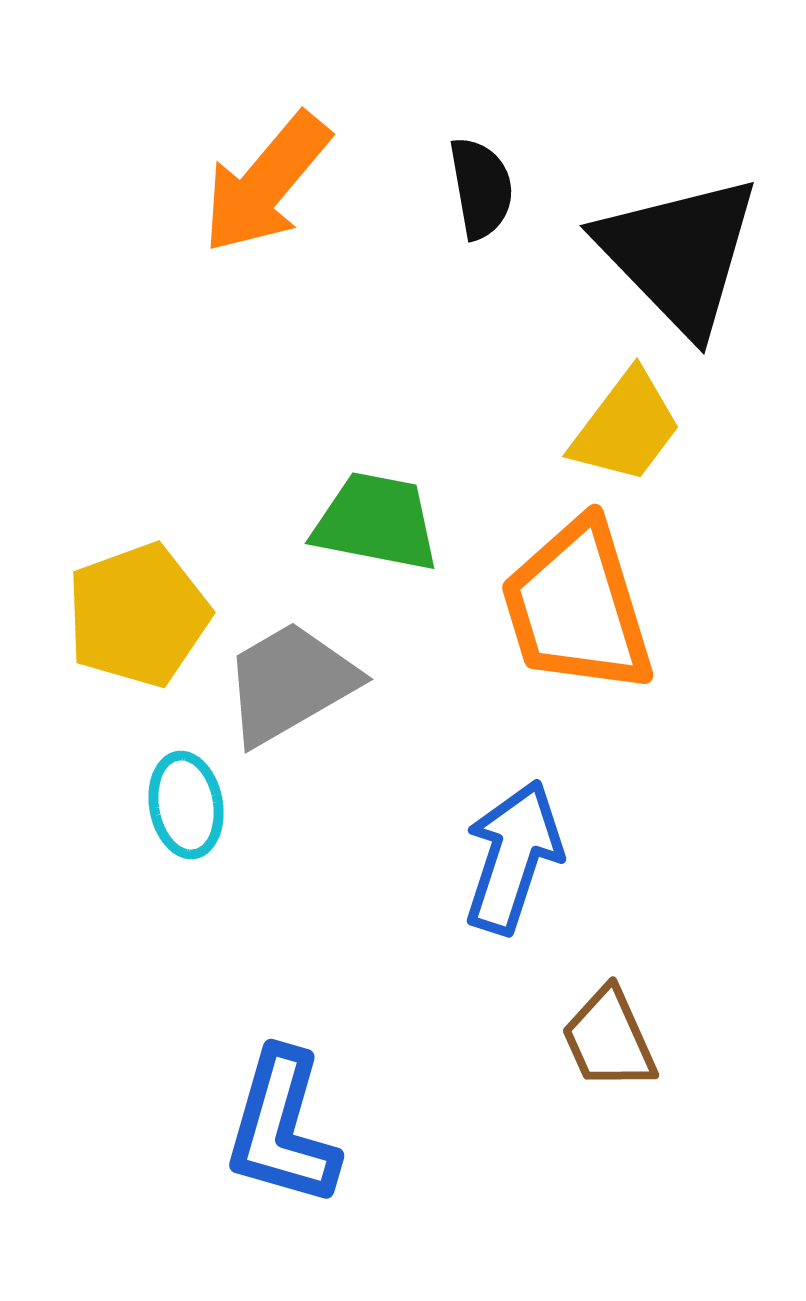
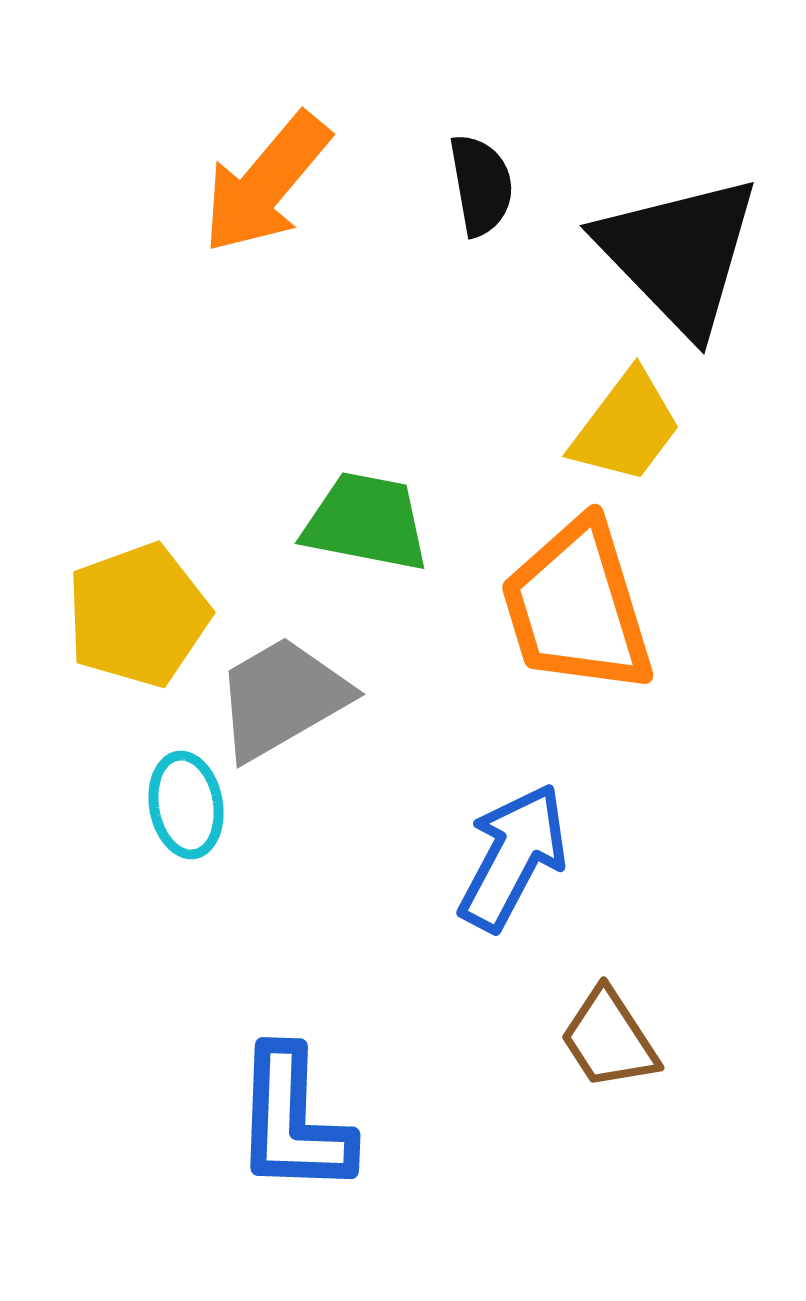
black semicircle: moved 3 px up
green trapezoid: moved 10 px left
gray trapezoid: moved 8 px left, 15 px down
blue arrow: rotated 10 degrees clockwise
brown trapezoid: rotated 9 degrees counterclockwise
blue L-shape: moved 11 px right, 7 px up; rotated 14 degrees counterclockwise
